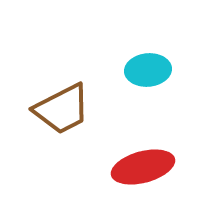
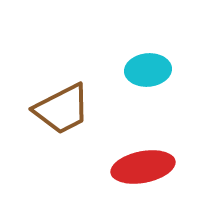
red ellipse: rotated 4 degrees clockwise
